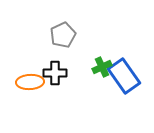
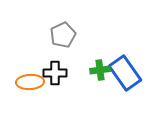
green cross: moved 2 px left, 3 px down; rotated 18 degrees clockwise
blue rectangle: moved 1 px right, 3 px up
